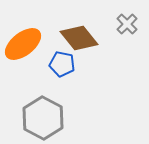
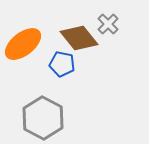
gray cross: moved 19 px left
